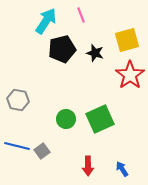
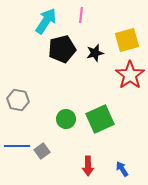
pink line: rotated 28 degrees clockwise
black star: rotated 30 degrees counterclockwise
blue line: rotated 15 degrees counterclockwise
